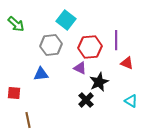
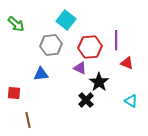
black star: rotated 12 degrees counterclockwise
